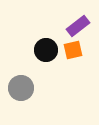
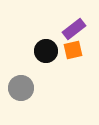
purple rectangle: moved 4 px left, 3 px down
black circle: moved 1 px down
